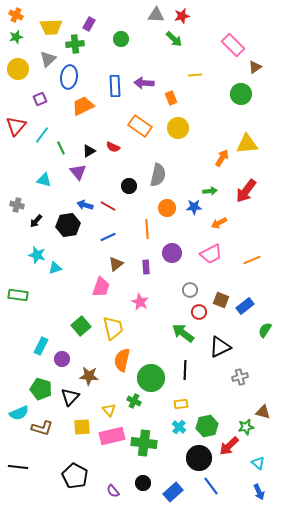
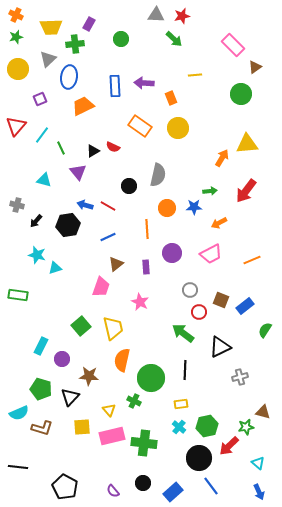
black triangle at (89, 151): moved 4 px right
black pentagon at (75, 476): moved 10 px left, 11 px down
